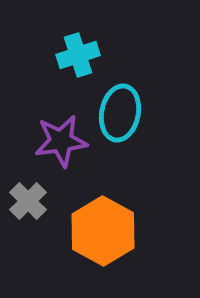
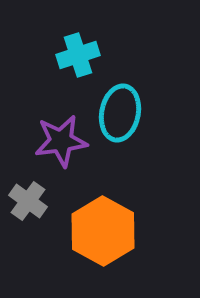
gray cross: rotated 9 degrees counterclockwise
